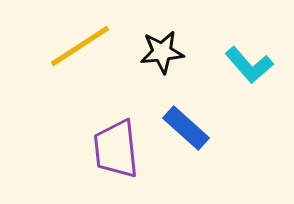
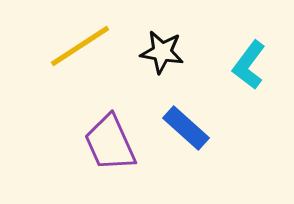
black star: rotated 15 degrees clockwise
cyan L-shape: rotated 78 degrees clockwise
purple trapezoid: moved 6 px left, 6 px up; rotated 18 degrees counterclockwise
